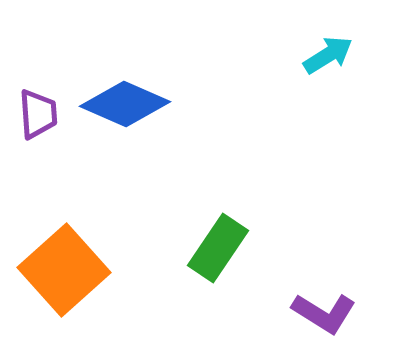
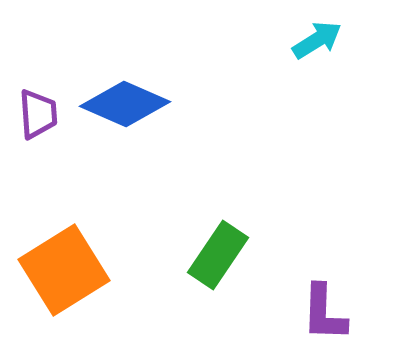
cyan arrow: moved 11 px left, 15 px up
green rectangle: moved 7 px down
orange square: rotated 10 degrees clockwise
purple L-shape: rotated 60 degrees clockwise
